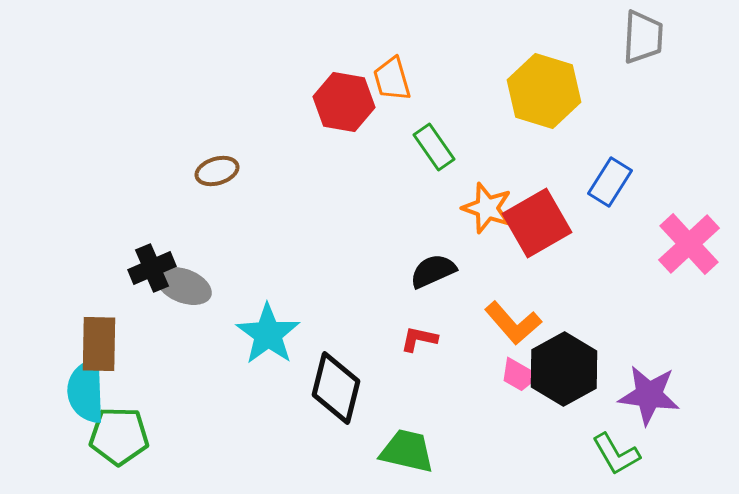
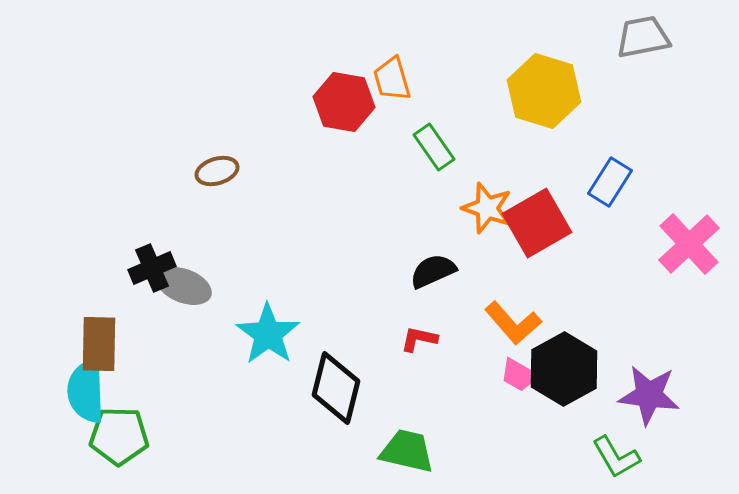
gray trapezoid: rotated 104 degrees counterclockwise
green L-shape: moved 3 px down
